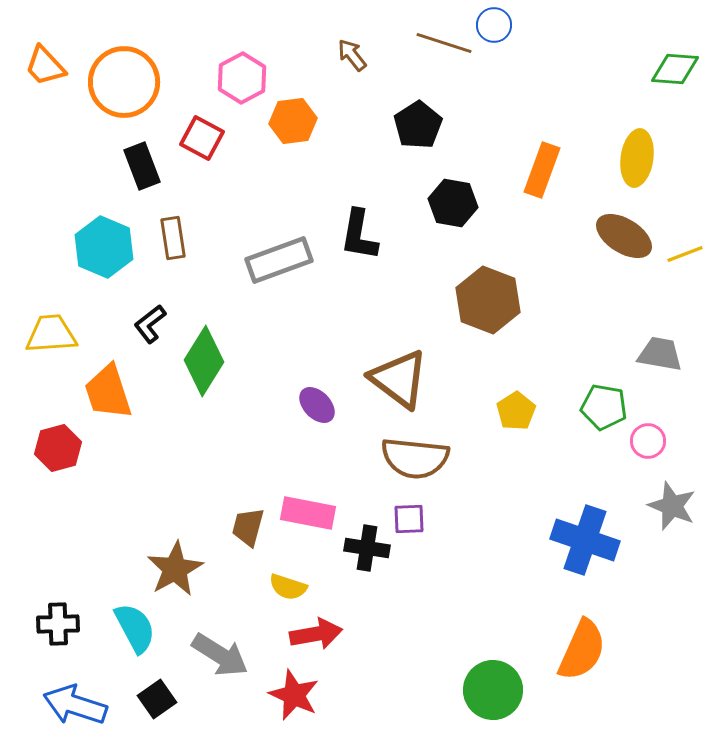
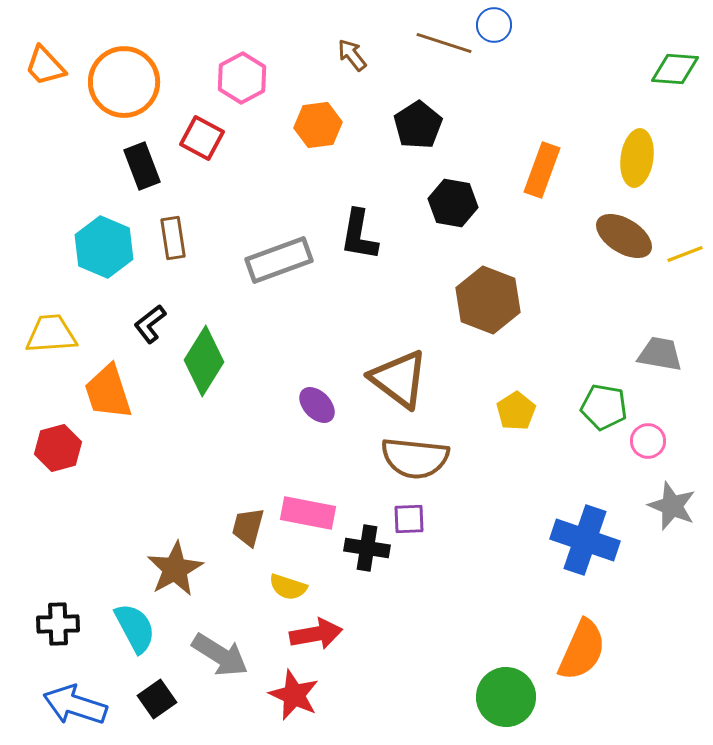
orange hexagon at (293, 121): moved 25 px right, 4 px down
green circle at (493, 690): moved 13 px right, 7 px down
